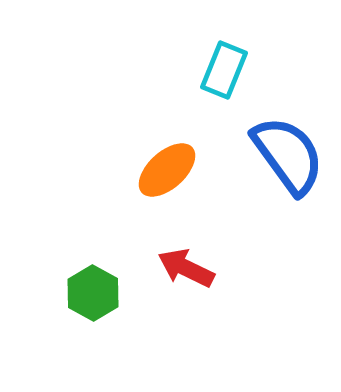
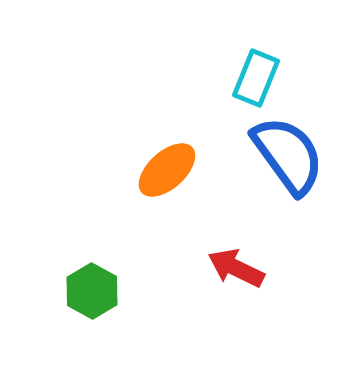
cyan rectangle: moved 32 px right, 8 px down
red arrow: moved 50 px right
green hexagon: moved 1 px left, 2 px up
